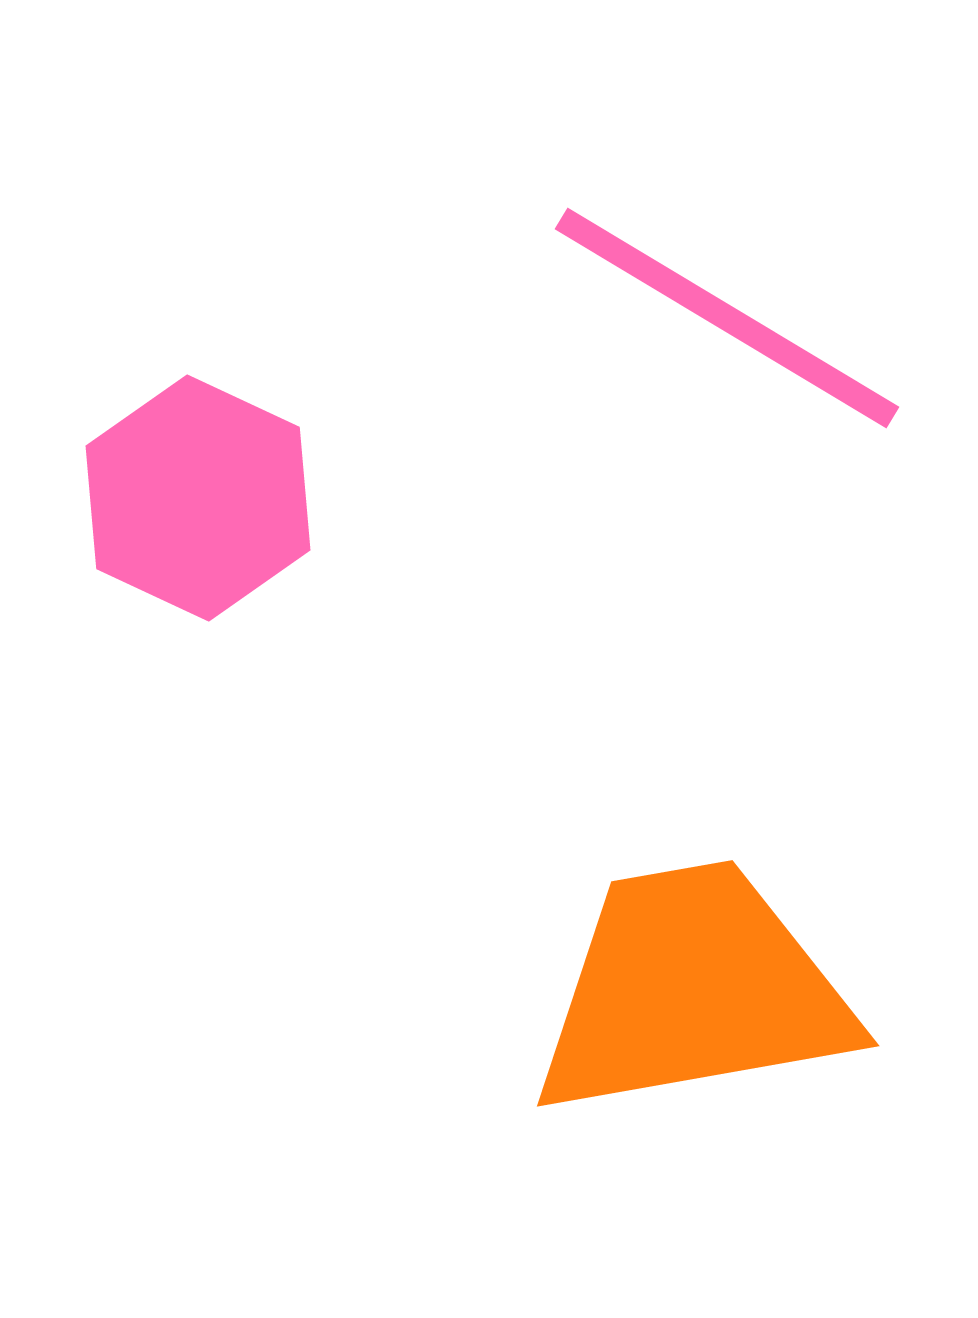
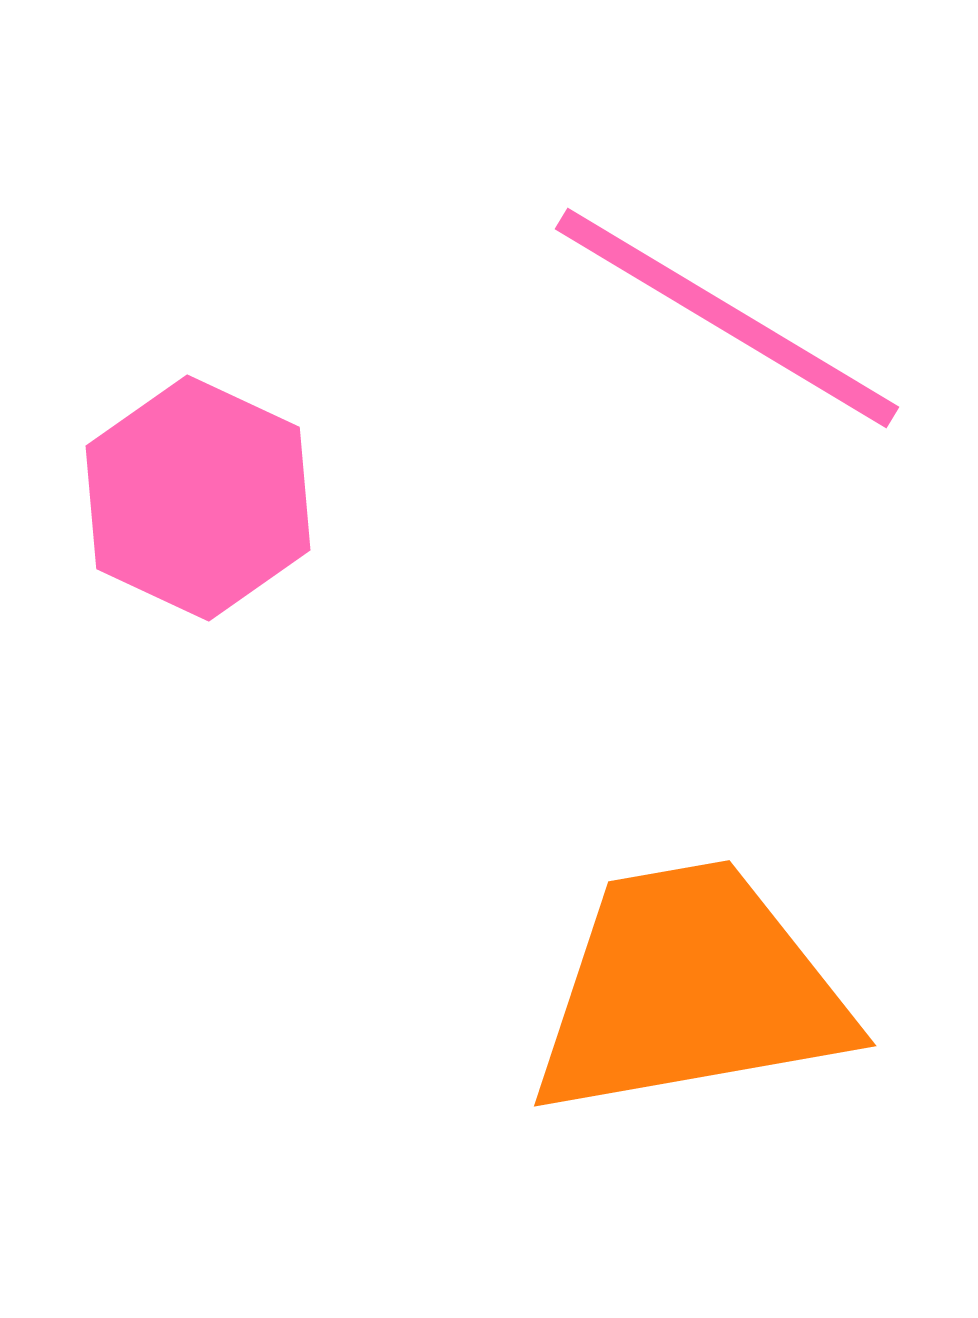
orange trapezoid: moved 3 px left
